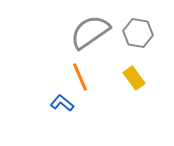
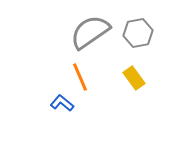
gray hexagon: rotated 20 degrees counterclockwise
